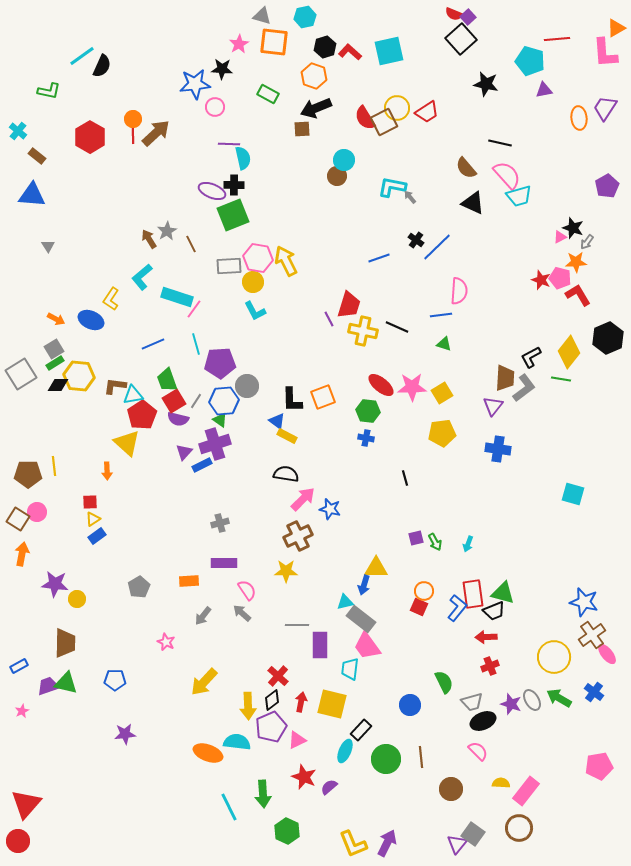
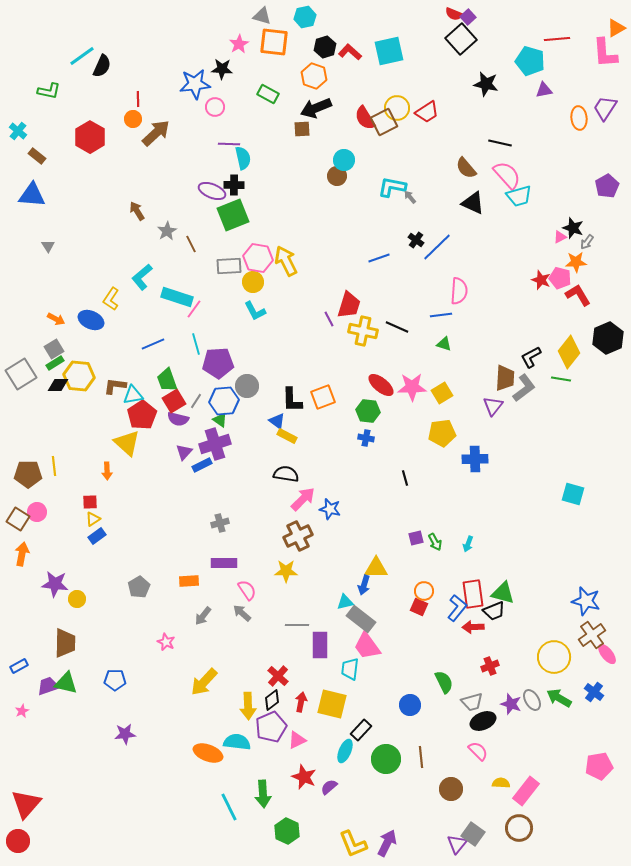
red line at (133, 136): moved 5 px right, 37 px up
brown arrow at (149, 239): moved 12 px left, 28 px up
purple pentagon at (220, 363): moved 2 px left
blue cross at (498, 449): moved 23 px left, 10 px down; rotated 10 degrees counterclockwise
blue star at (584, 602): moved 2 px right, 1 px up
red arrow at (486, 637): moved 13 px left, 10 px up
